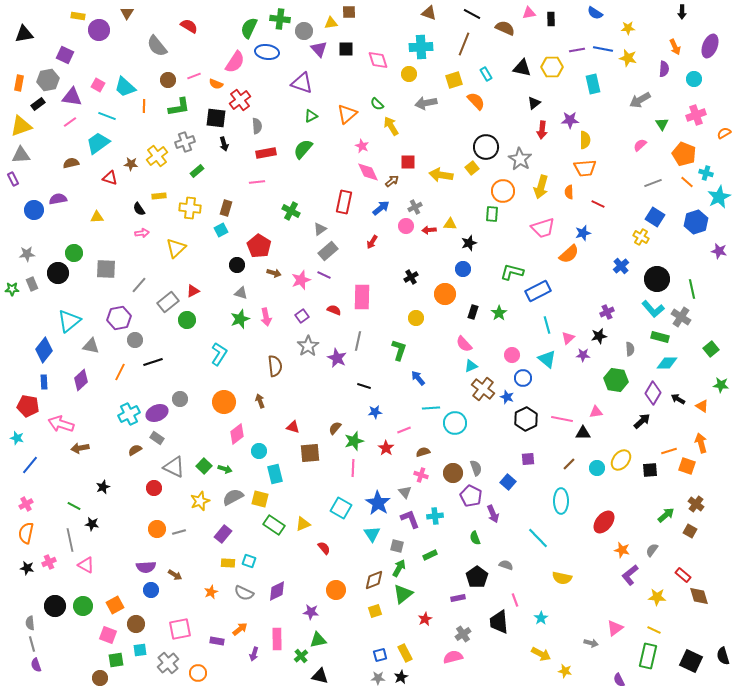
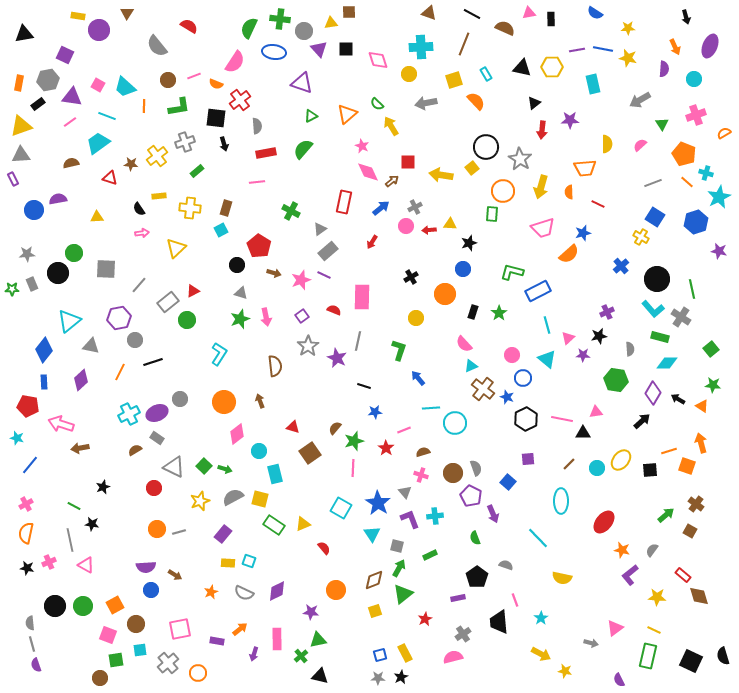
black arrow at (682, 12): moved 4 px right, 5 px down; rotated 16 degrees counterclockwise
blue ellipse at (267, 52): moved 7 px right
yellow semicircle at (585, 140): moved 22 px right, 4 px down
green star at (721, 385): moved 8 px left
brown square at (310, 453): rotated 30 degrees counterclockwise
